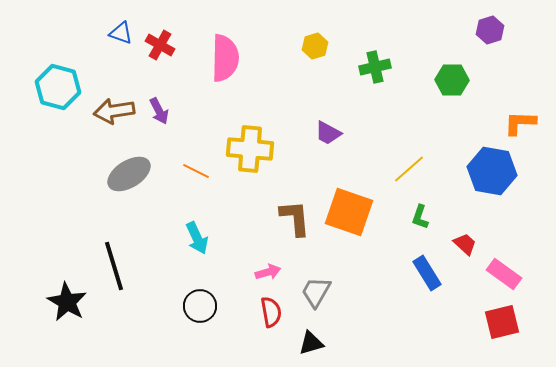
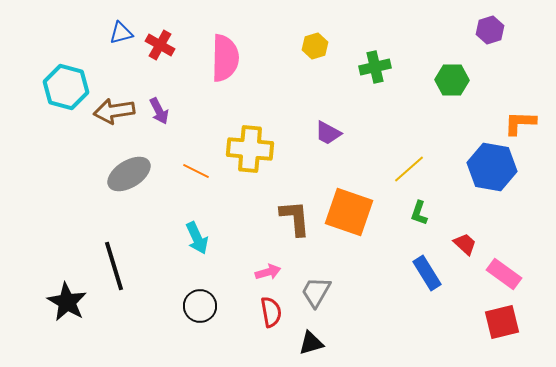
blue triangle: rotated 35 degrees counterclockwise
cyan hexagon: moved 8 px right
blue hexagon: moved 4 px up
green L-shape: moved 1 px left, 4 px up
